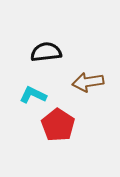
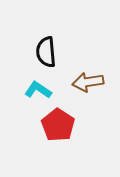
black semicircle: rotated 88 degrees counterclockwise
cyan L-shape: moved 5 px right, 5 px up; rotated 8 degrees clockwise
